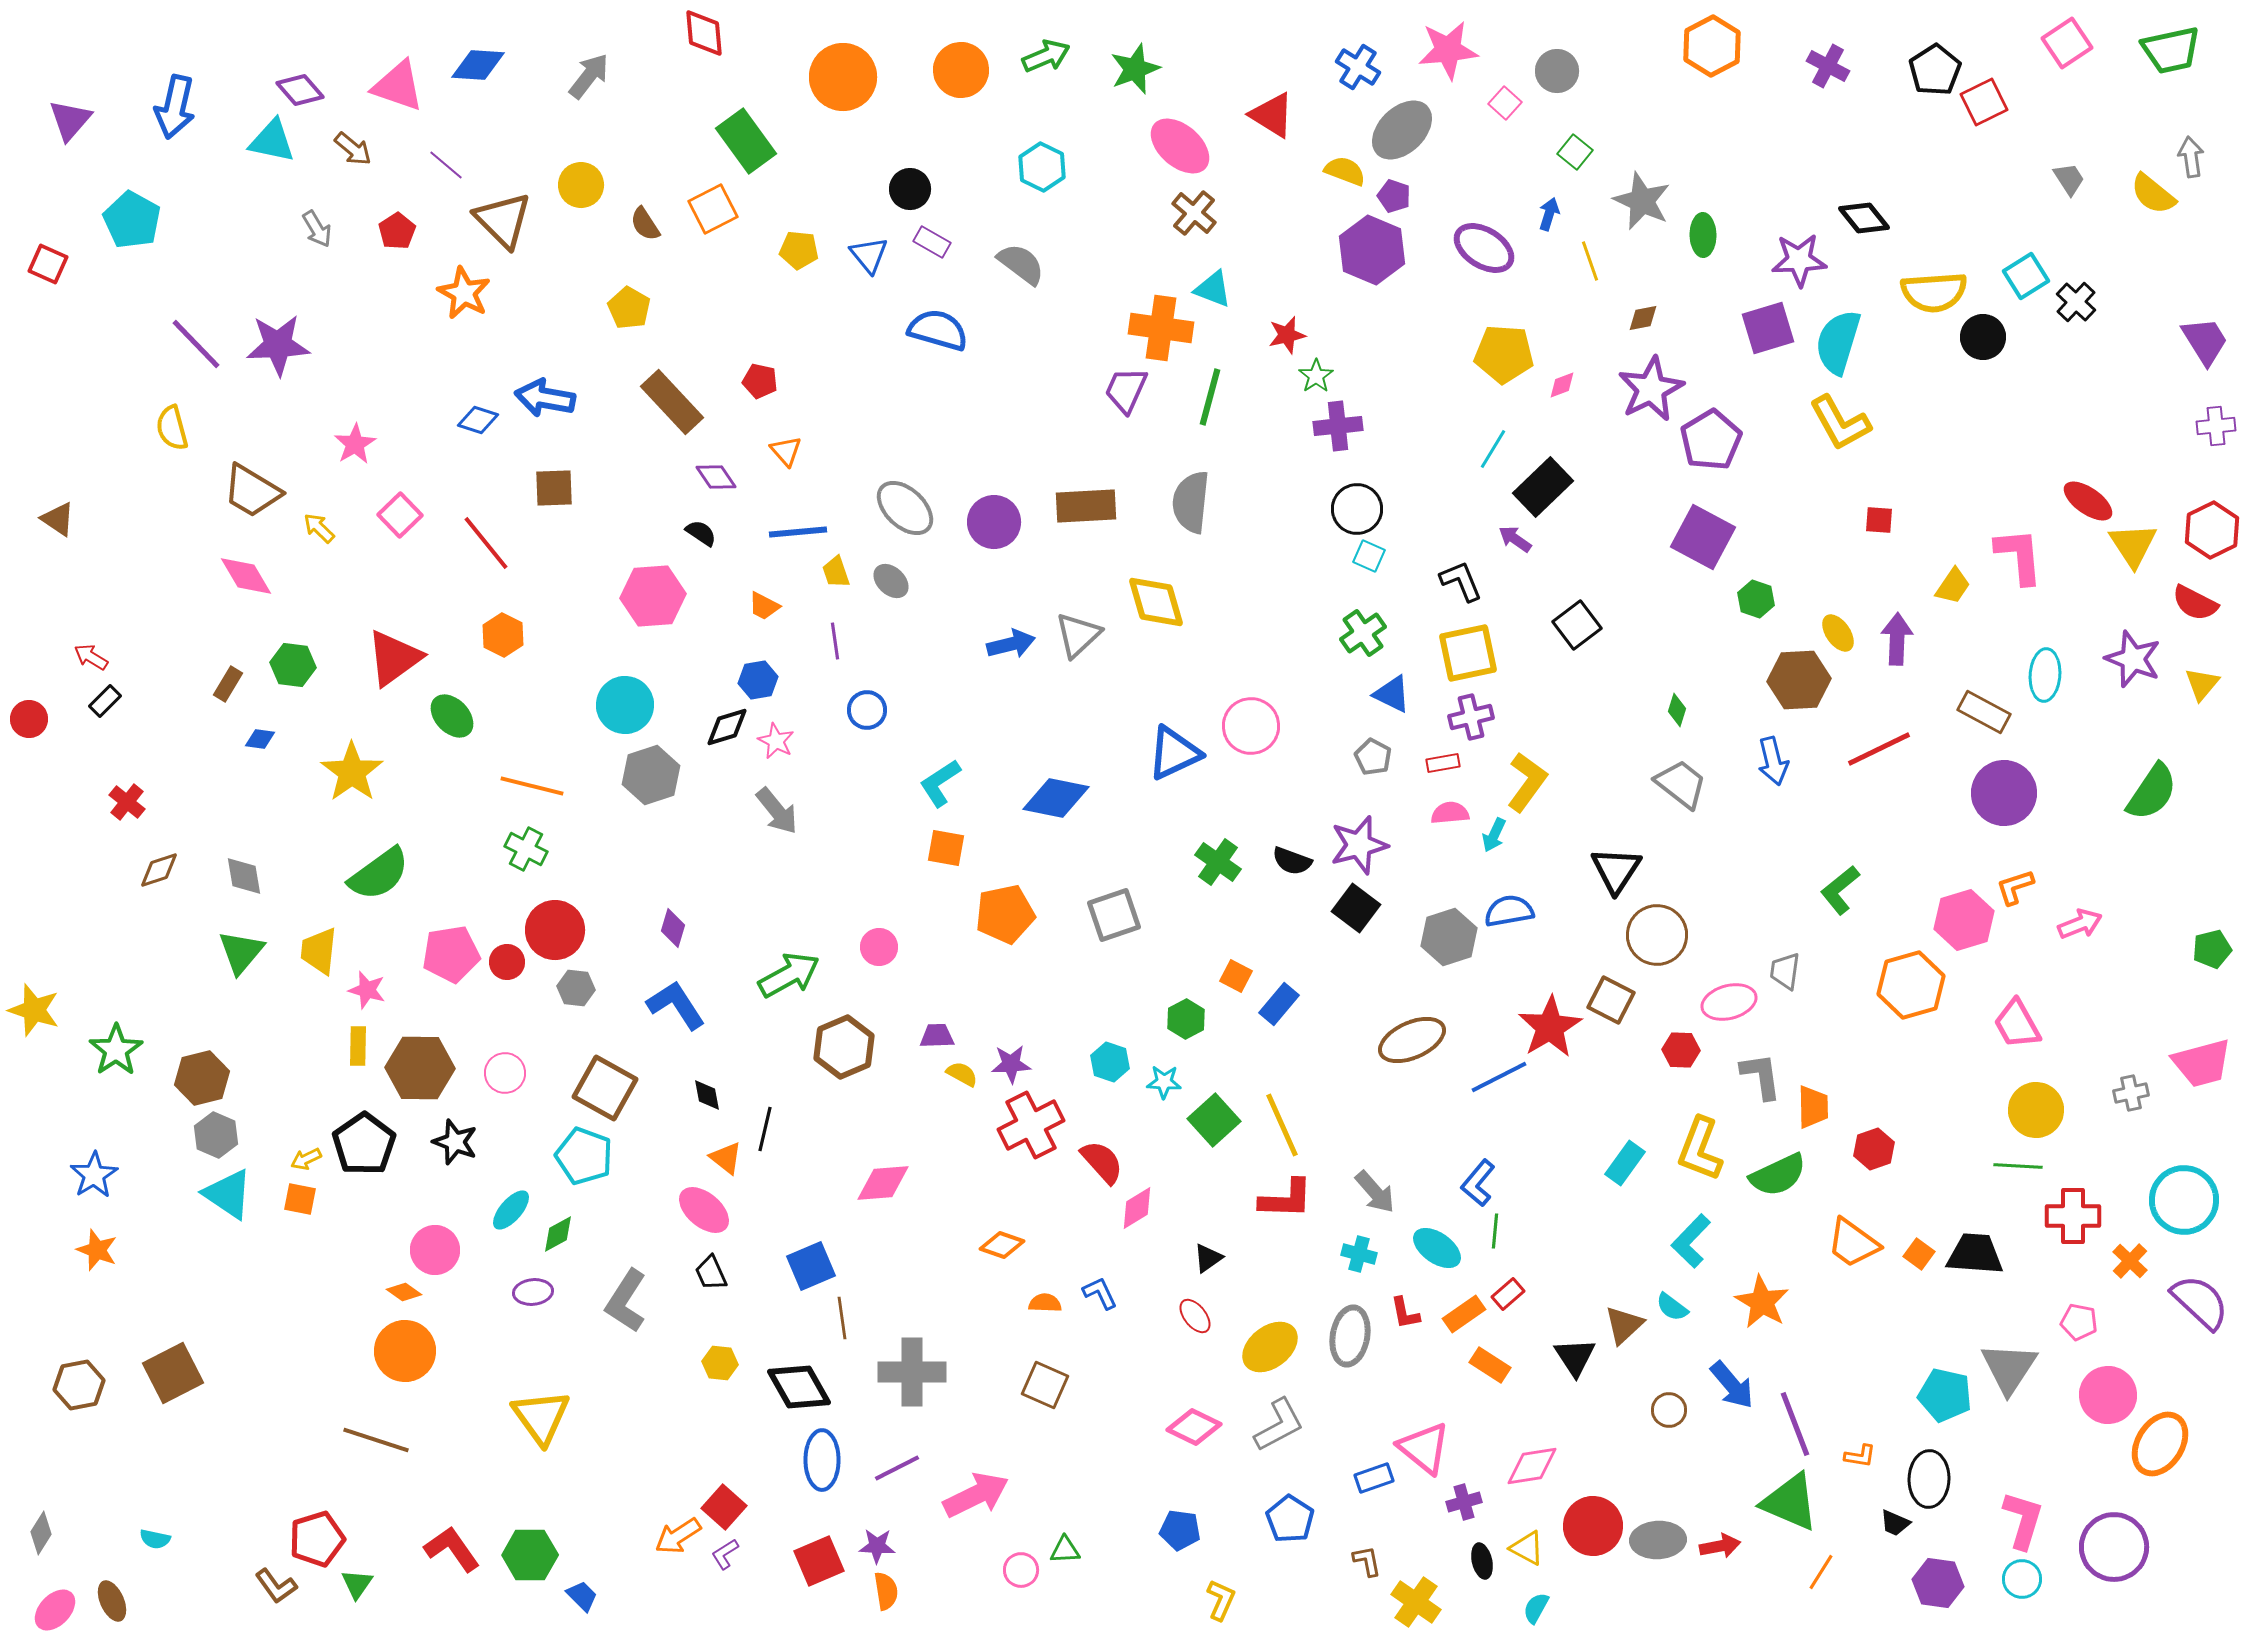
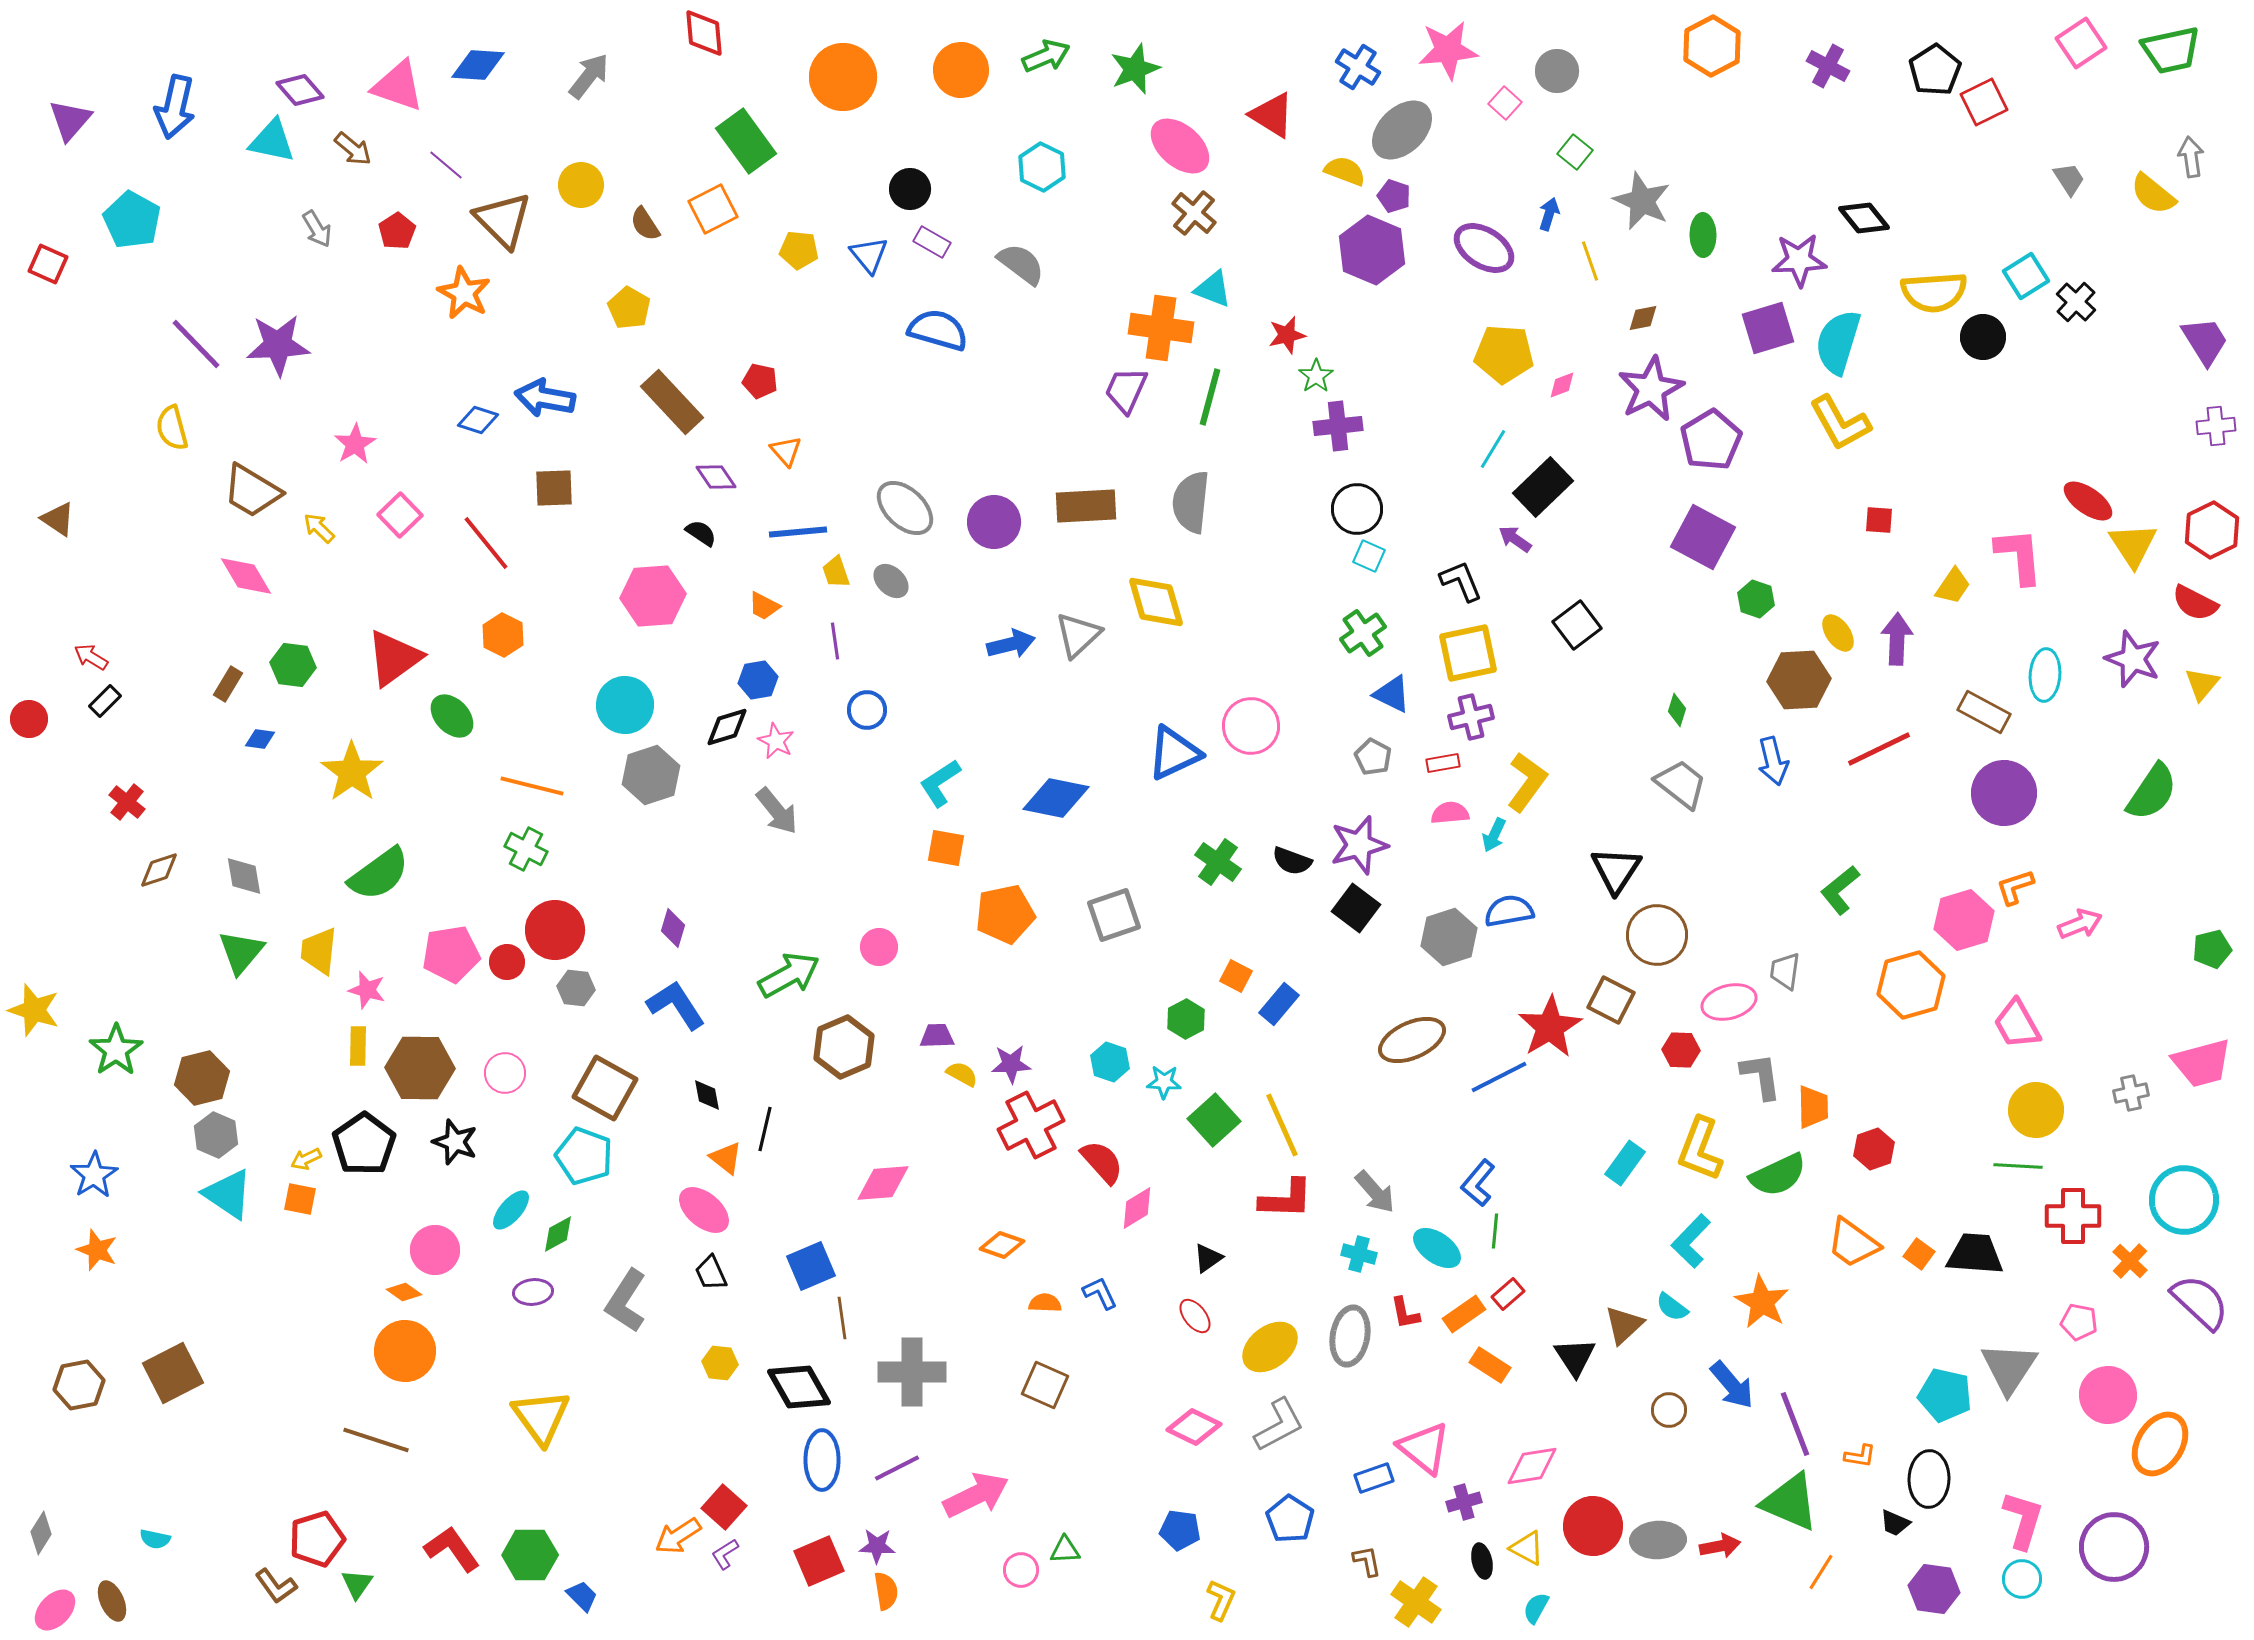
pink square at (2067, 43): moved 14 px right
purple hexagon at (1938, 1583): moved 4 px left, 6 px down
